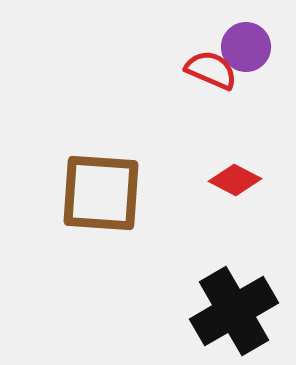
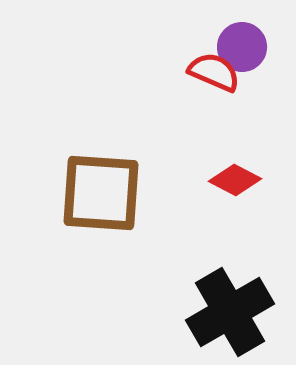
purple circle: moved 4 px left
red semicircle: moved 3 px right, 2 px down
black cross: moved 4 px left, 1 px down
